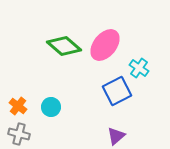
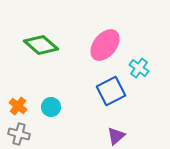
green diamond: moved 23 px left, 1 px up
blue square: moved 6 px left
